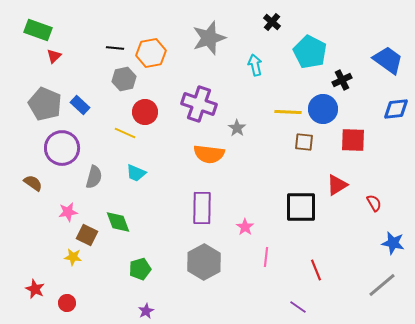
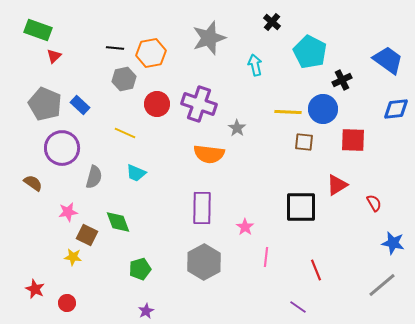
red circle at (145, 112): moved 12 px right, 8 px up
